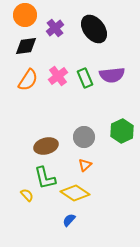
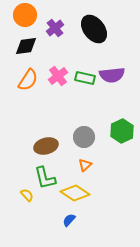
green rectangle: rotated 54 degrees counterclockwise
